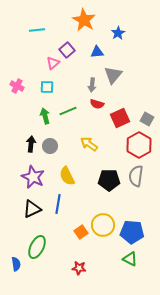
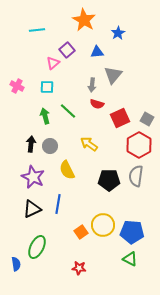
green line: rotated 66 degrees clockwise
yellow semicircle: moved 6 px up
